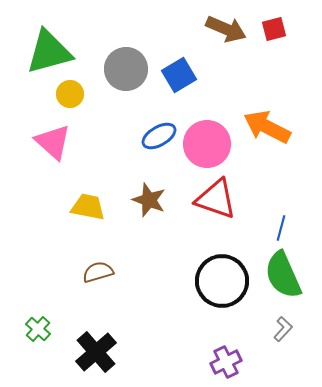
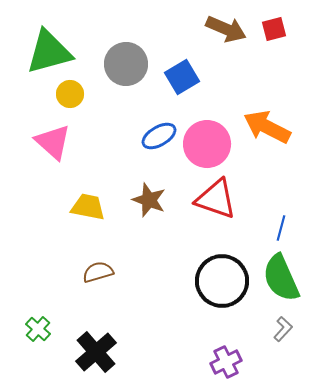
gray circle: moved 5 px up
blue square: moved 3 px right, 2 px down
green semicircle: moved 2 px left, 3 px down
